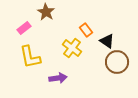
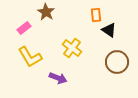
orange rectangle: moved 10 px right, 15 px up; rotated 32 degrees clockwise
black triangle: moved 2 px right, 11 px up
yellow L-shape: rotated 20 degrees counterclockwise
purple arrow: rotated 30 degrees clockwise
